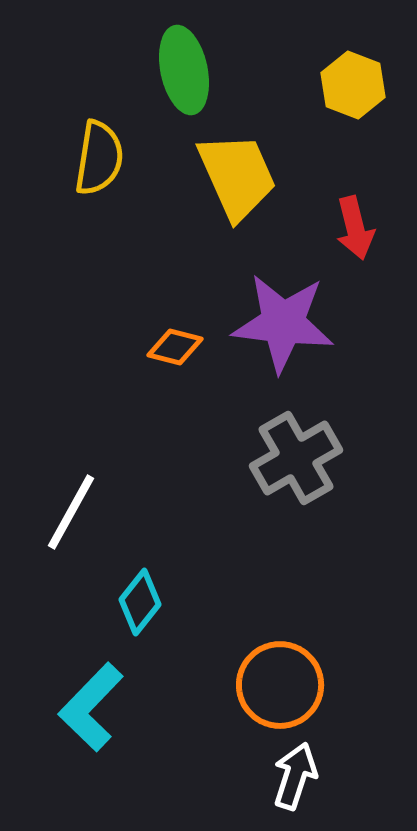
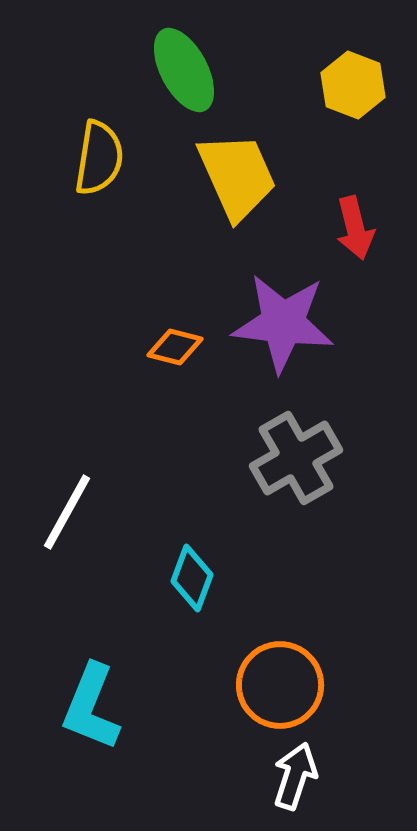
green ellipse: rotated 16 degrees counterclockwise
white line: moved 4 px left
cyan diamond: moved 52 px right, 24 px up; rotated 18 degrees counterclockwise
cyan L-shape: rotated 22 degrees counterclockwise
